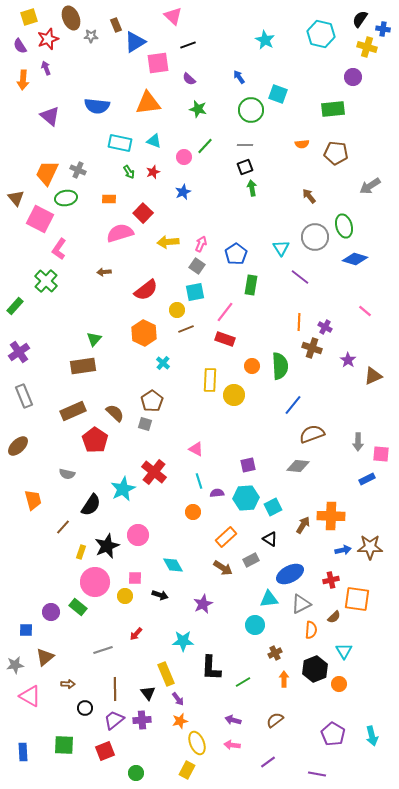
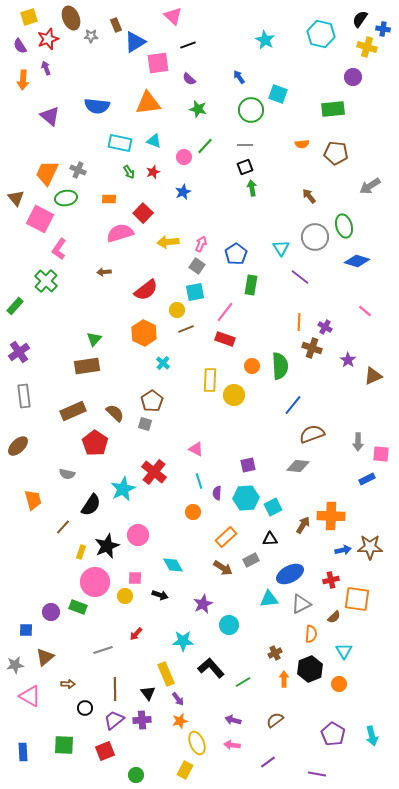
blue diamond at (355, 259): moved 2 px right, 2 px down
brown rectangle at (83, 366): moved 4 px right
gray rectangle at (24, 396): rotated 15 degrees clockwise
red pentagon at (95, 440): moved 3 px down
purple semicircle at (217, 493): rotated 80 degrees counterclockwise
black triangle at (270, 539): rotated 35 degrees counterclockwise
green rectangle at (78, 607): rotated 18 degrees counterclockwise
cyan circle at (255, 625): moved 26 px left
orange semicircle at (311, 630): moved 4 px down
black L-shape at (211, 668): rotated 136 degrees clockwise
black hexagon at (315, 669): moved 5 px left
yellow rectangle at (187, 770): moved 2 px left
green circle at (136, 773): moved 2 px down
